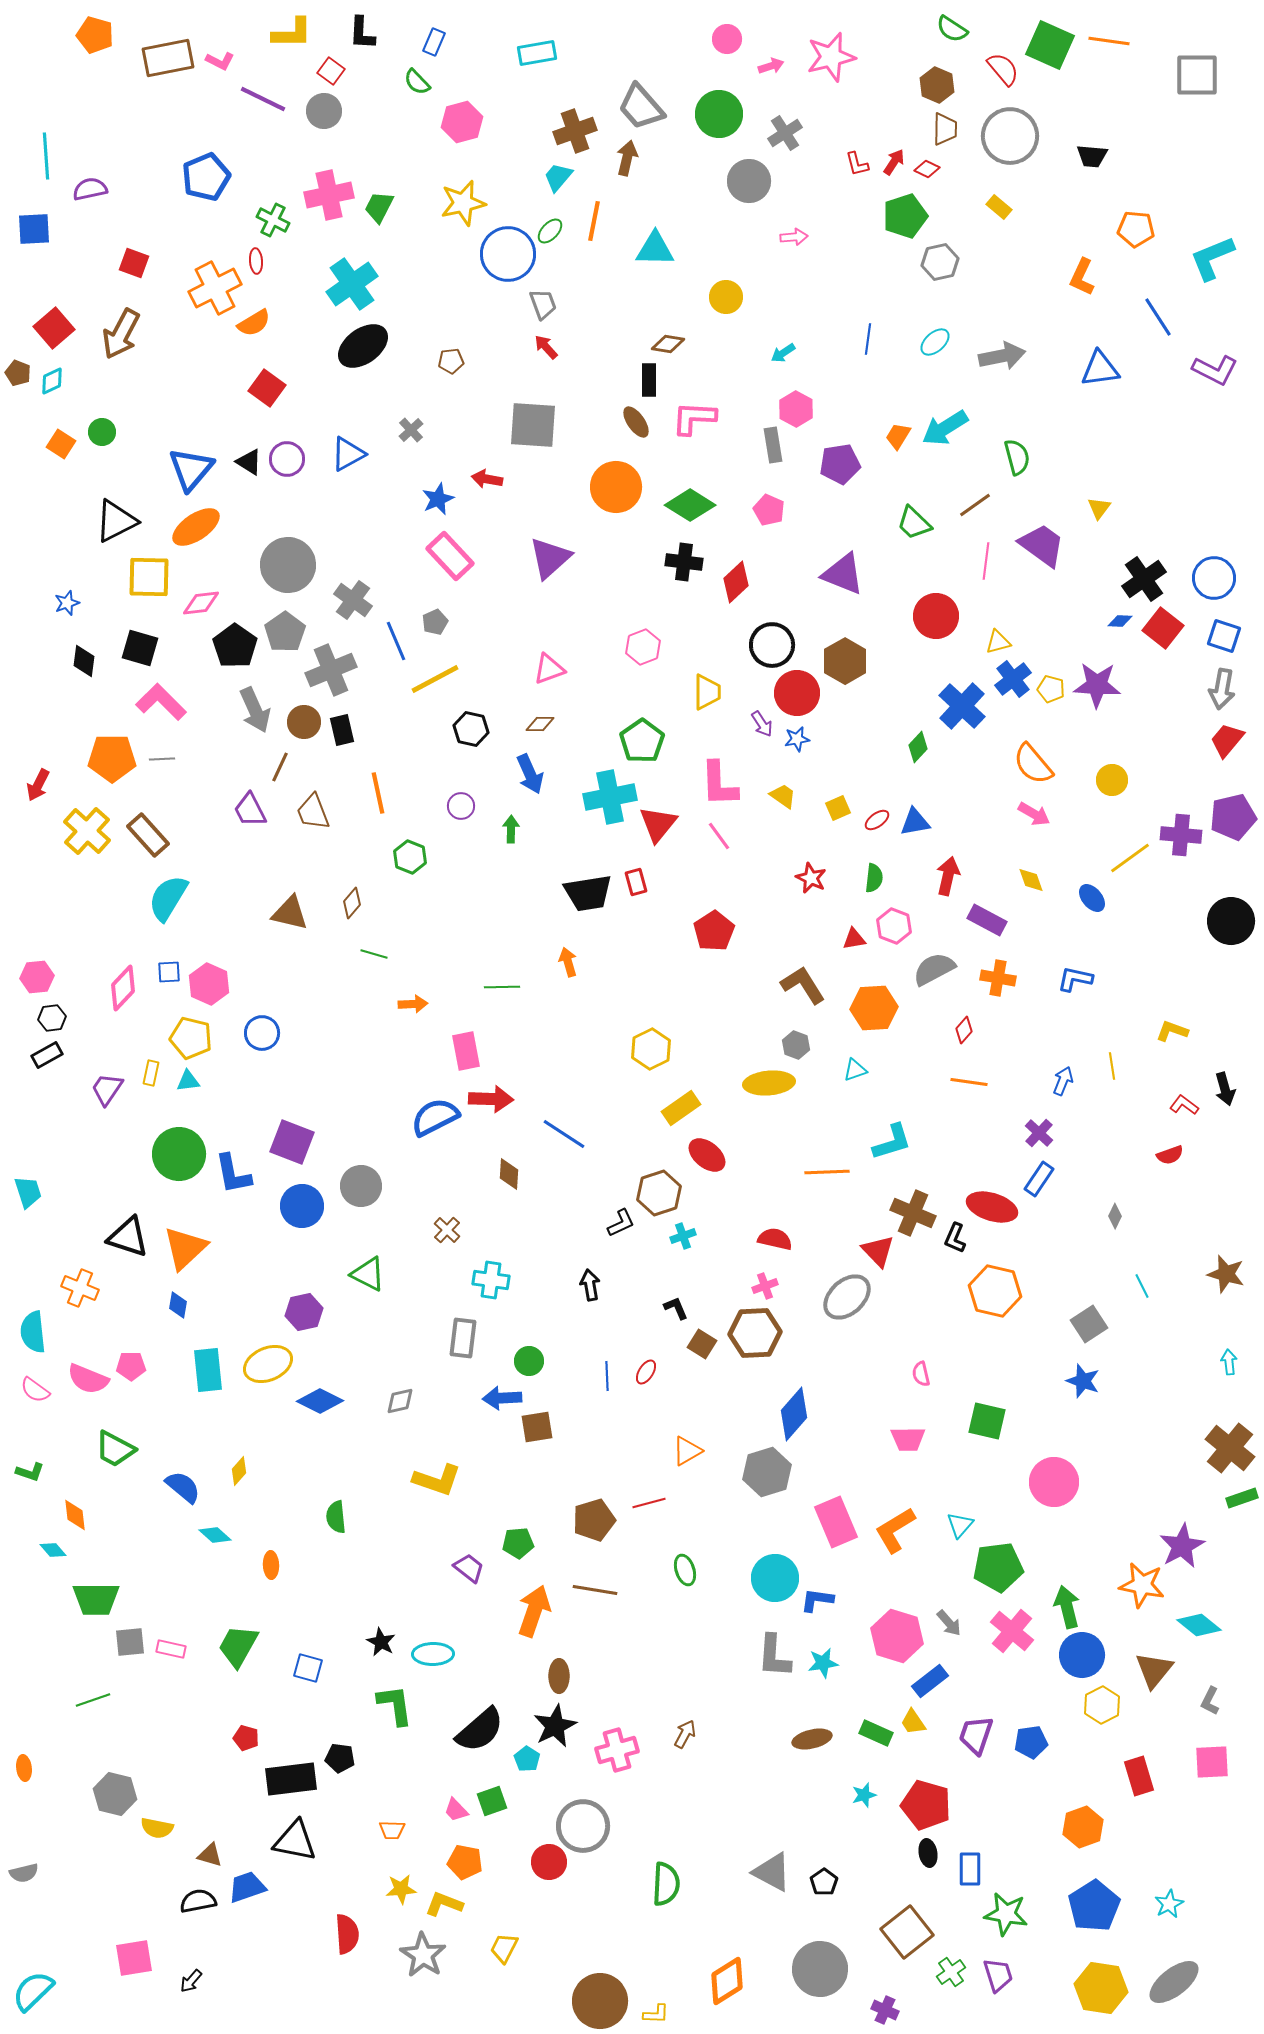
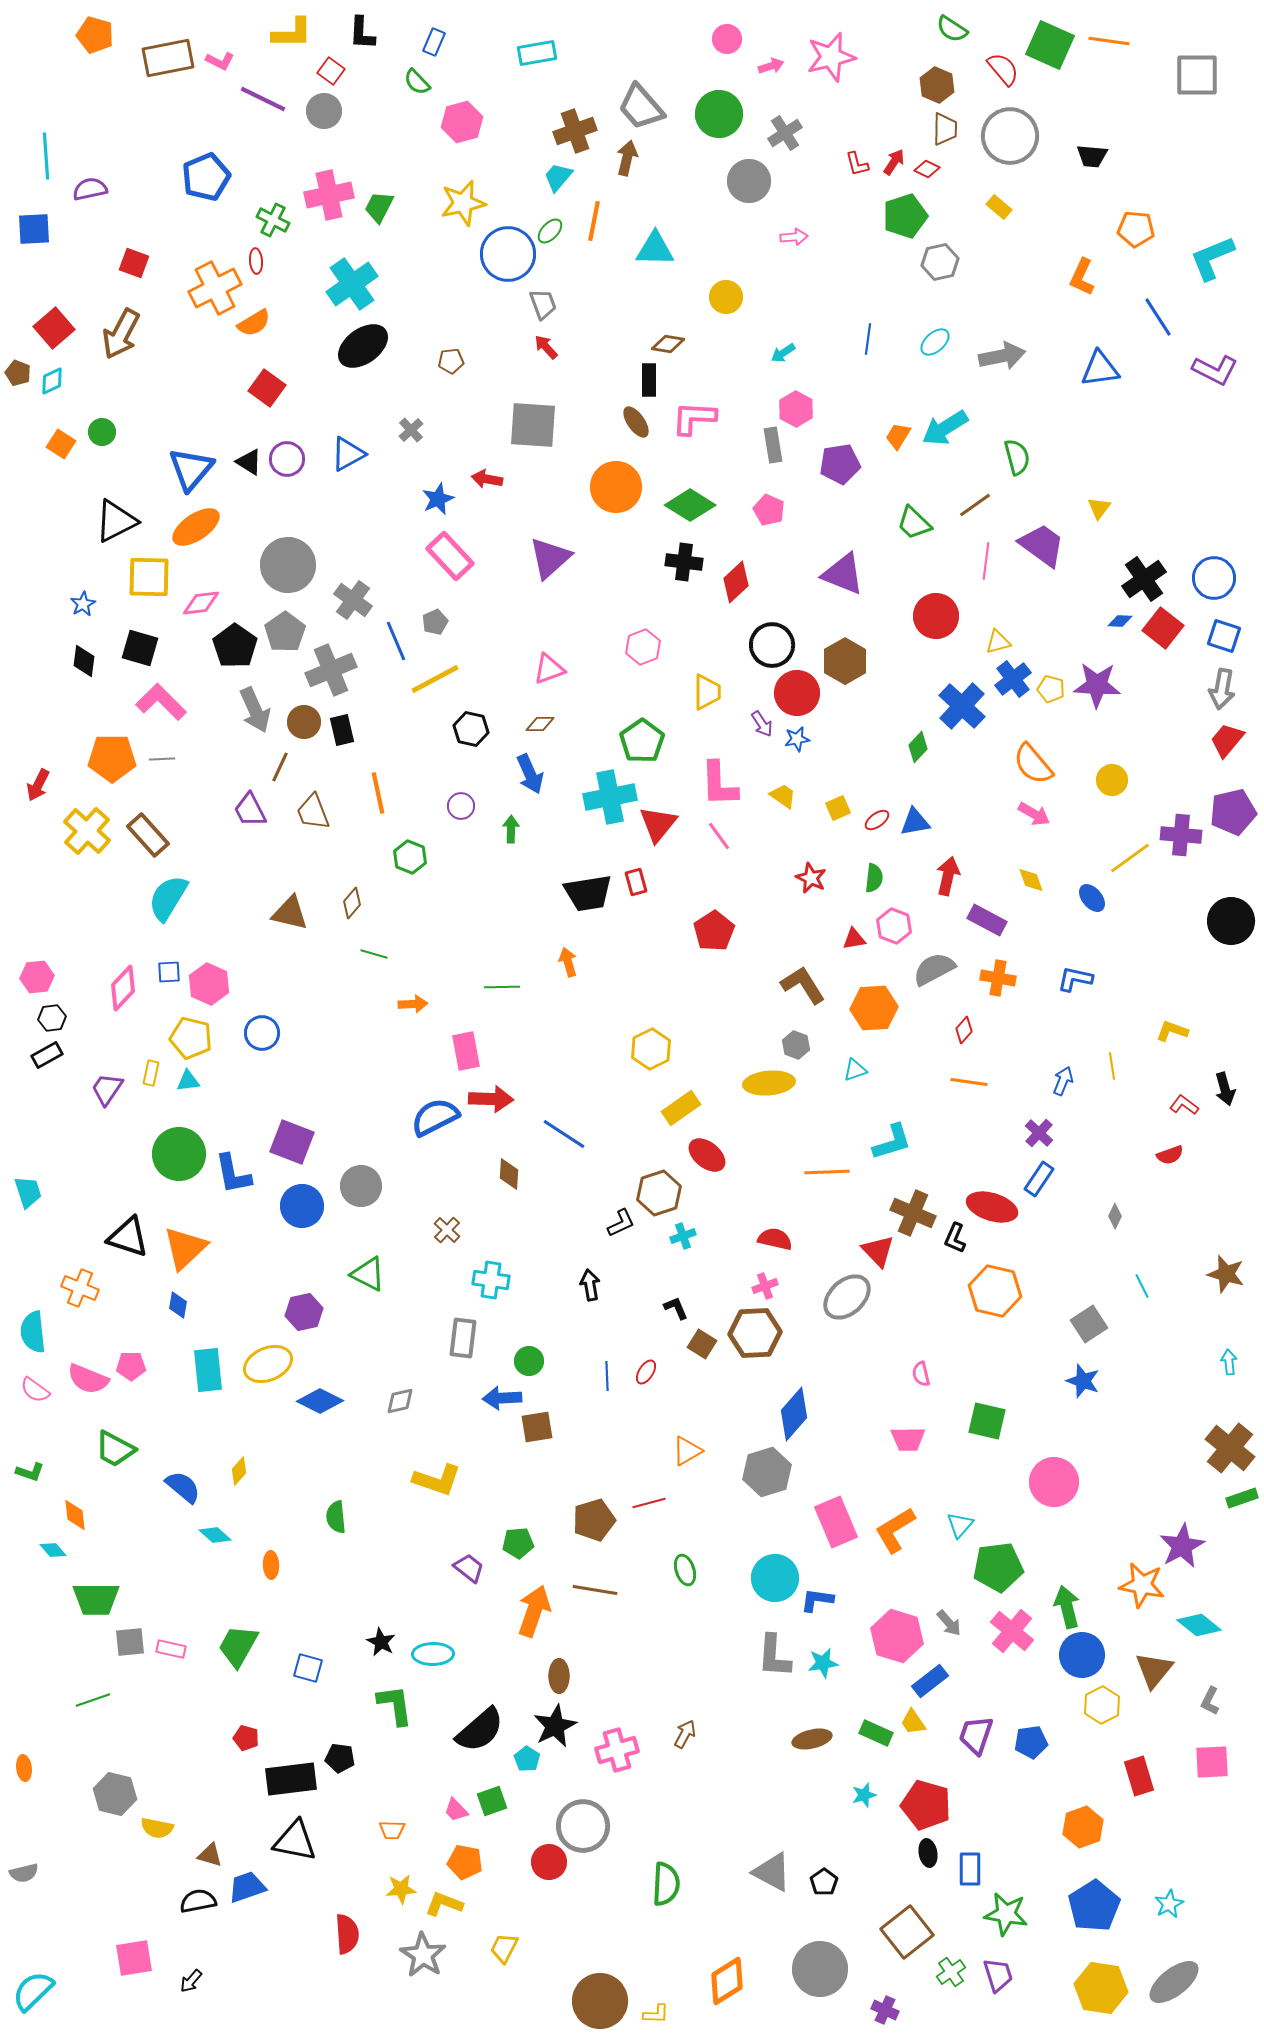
blue star at (67, 603): moved 16 px right, 1 px down; rotated 10 degrees counterclockwise
purple pentagon at (1233, 817): moved 5 px up
